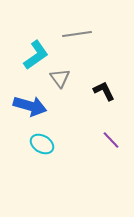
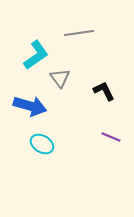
gray line: moved 2 px right, 1 px up
purple line: moved 3 px up; rotated 24 degrees counterclockwise
